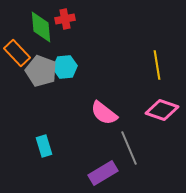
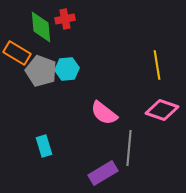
orange rectangle: rotated 16 degrees counterclockwise
cyan hexagon: moved 2 px right, 2 px down
gray line: rotated 28 degrees clockwise
